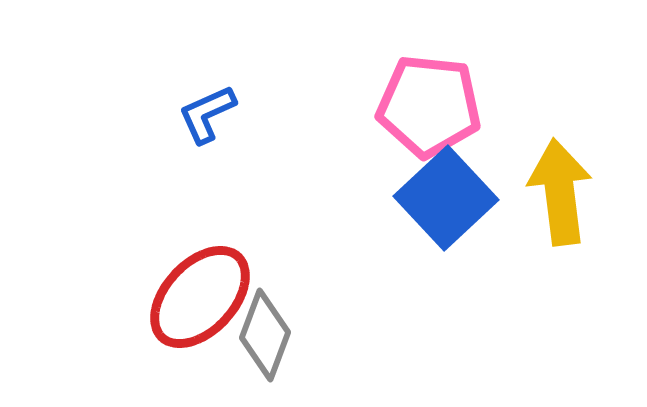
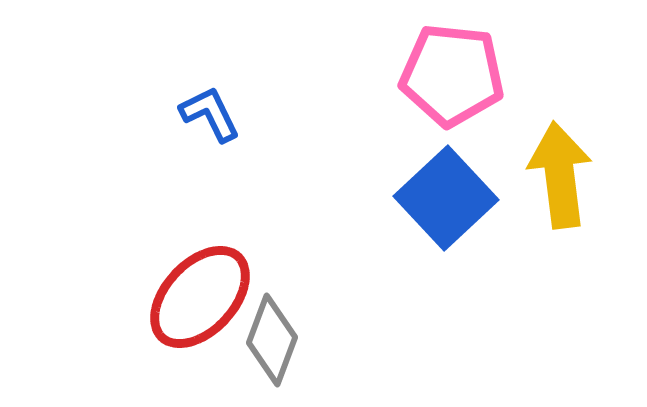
pink pentagon: moved 23 px right, 31 px up
blue L-shape: moved 3 px right; rotated 88 degrees clockwise
yellow arrow: moved 17 px up
gray diamond: moved 7 px right, 5 px down
